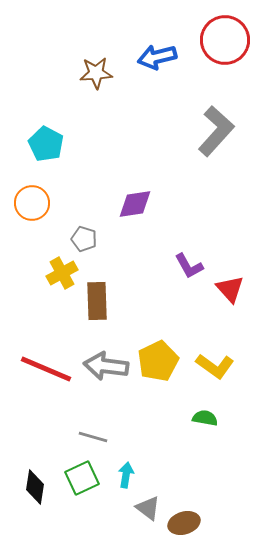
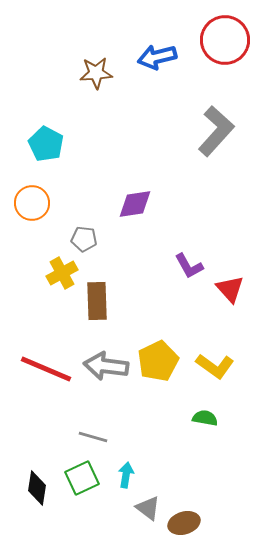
gray pentagon: rotated 10 degrees counterclockwise
black diamond: moved 2 px right, 1 px down
